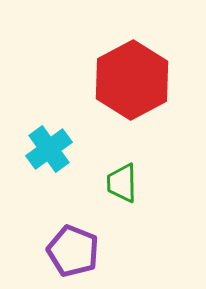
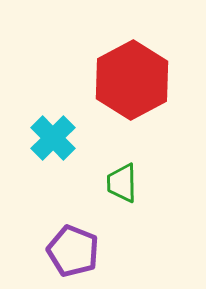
cyan cross: moved 4 px right, 11 px up; rotated 9 degrees counterclockwise
